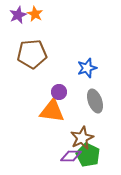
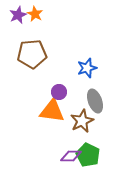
brown star: moved 17 px up
